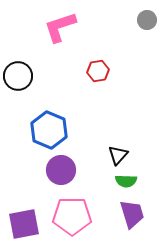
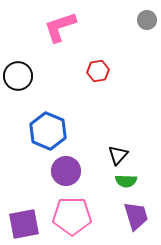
blue hexagon: moved 1 px left, 1 px down
purple circle: moved 5 px right, 1 px down
purple trapezoid: moved 4 px right, 2 px down
